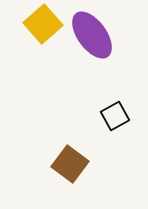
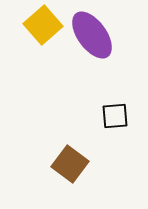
yellow square: moved 1 px down
black square: rotated 24 degrees clockwise
